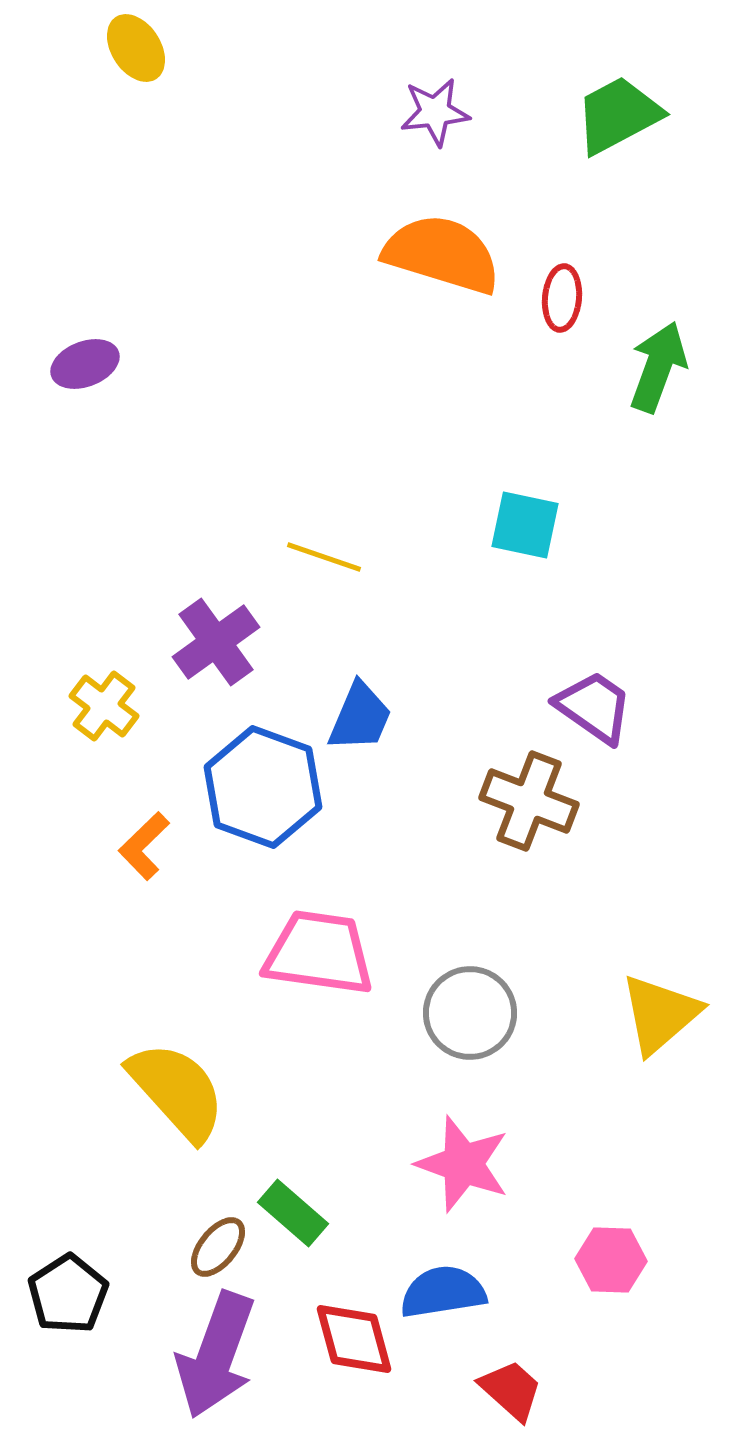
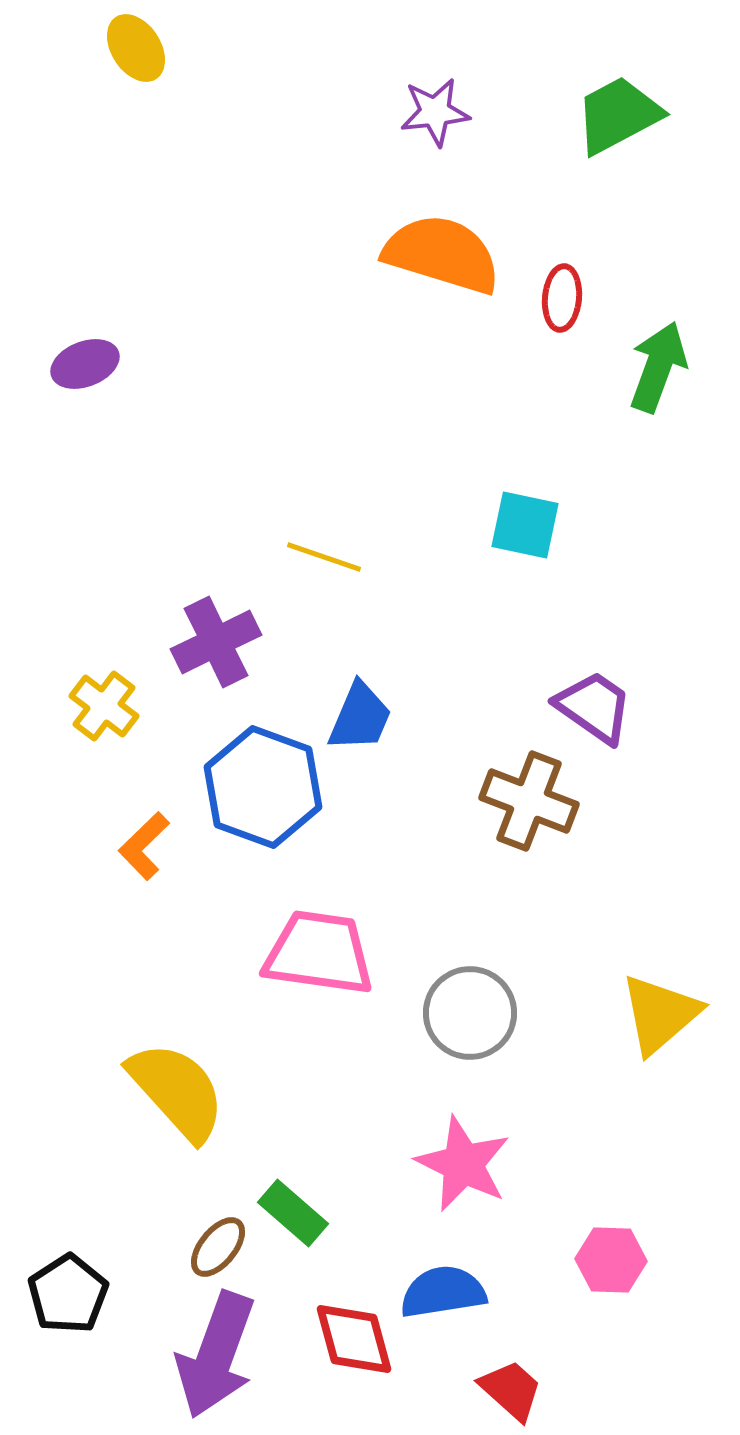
purple cross: rotated 10 degrees clockwise
pink star: rotated 6 degrees clockwise
